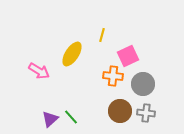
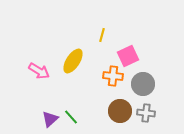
yellow ellipse: moved 1 px right, 7 px down
